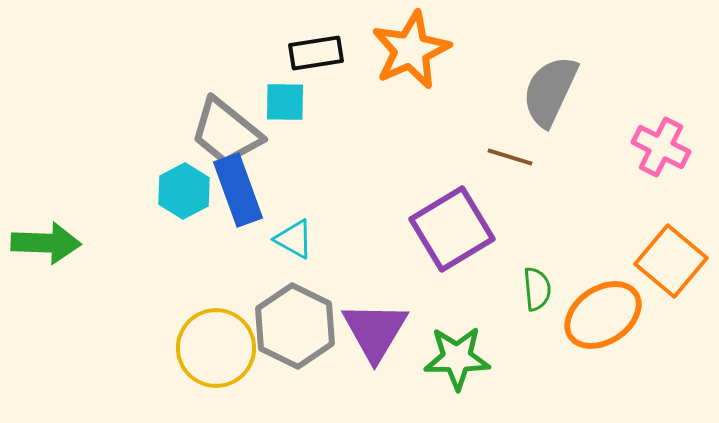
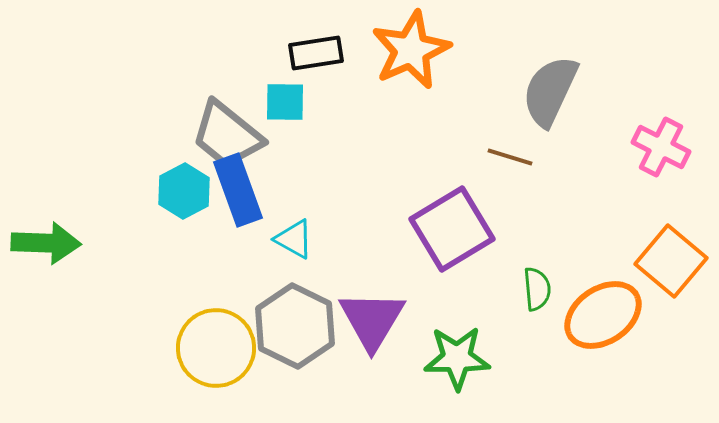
gray trapezoid: moved 1 px right, 3 px down
purple triangle: moved 3 px left, 11 px up
